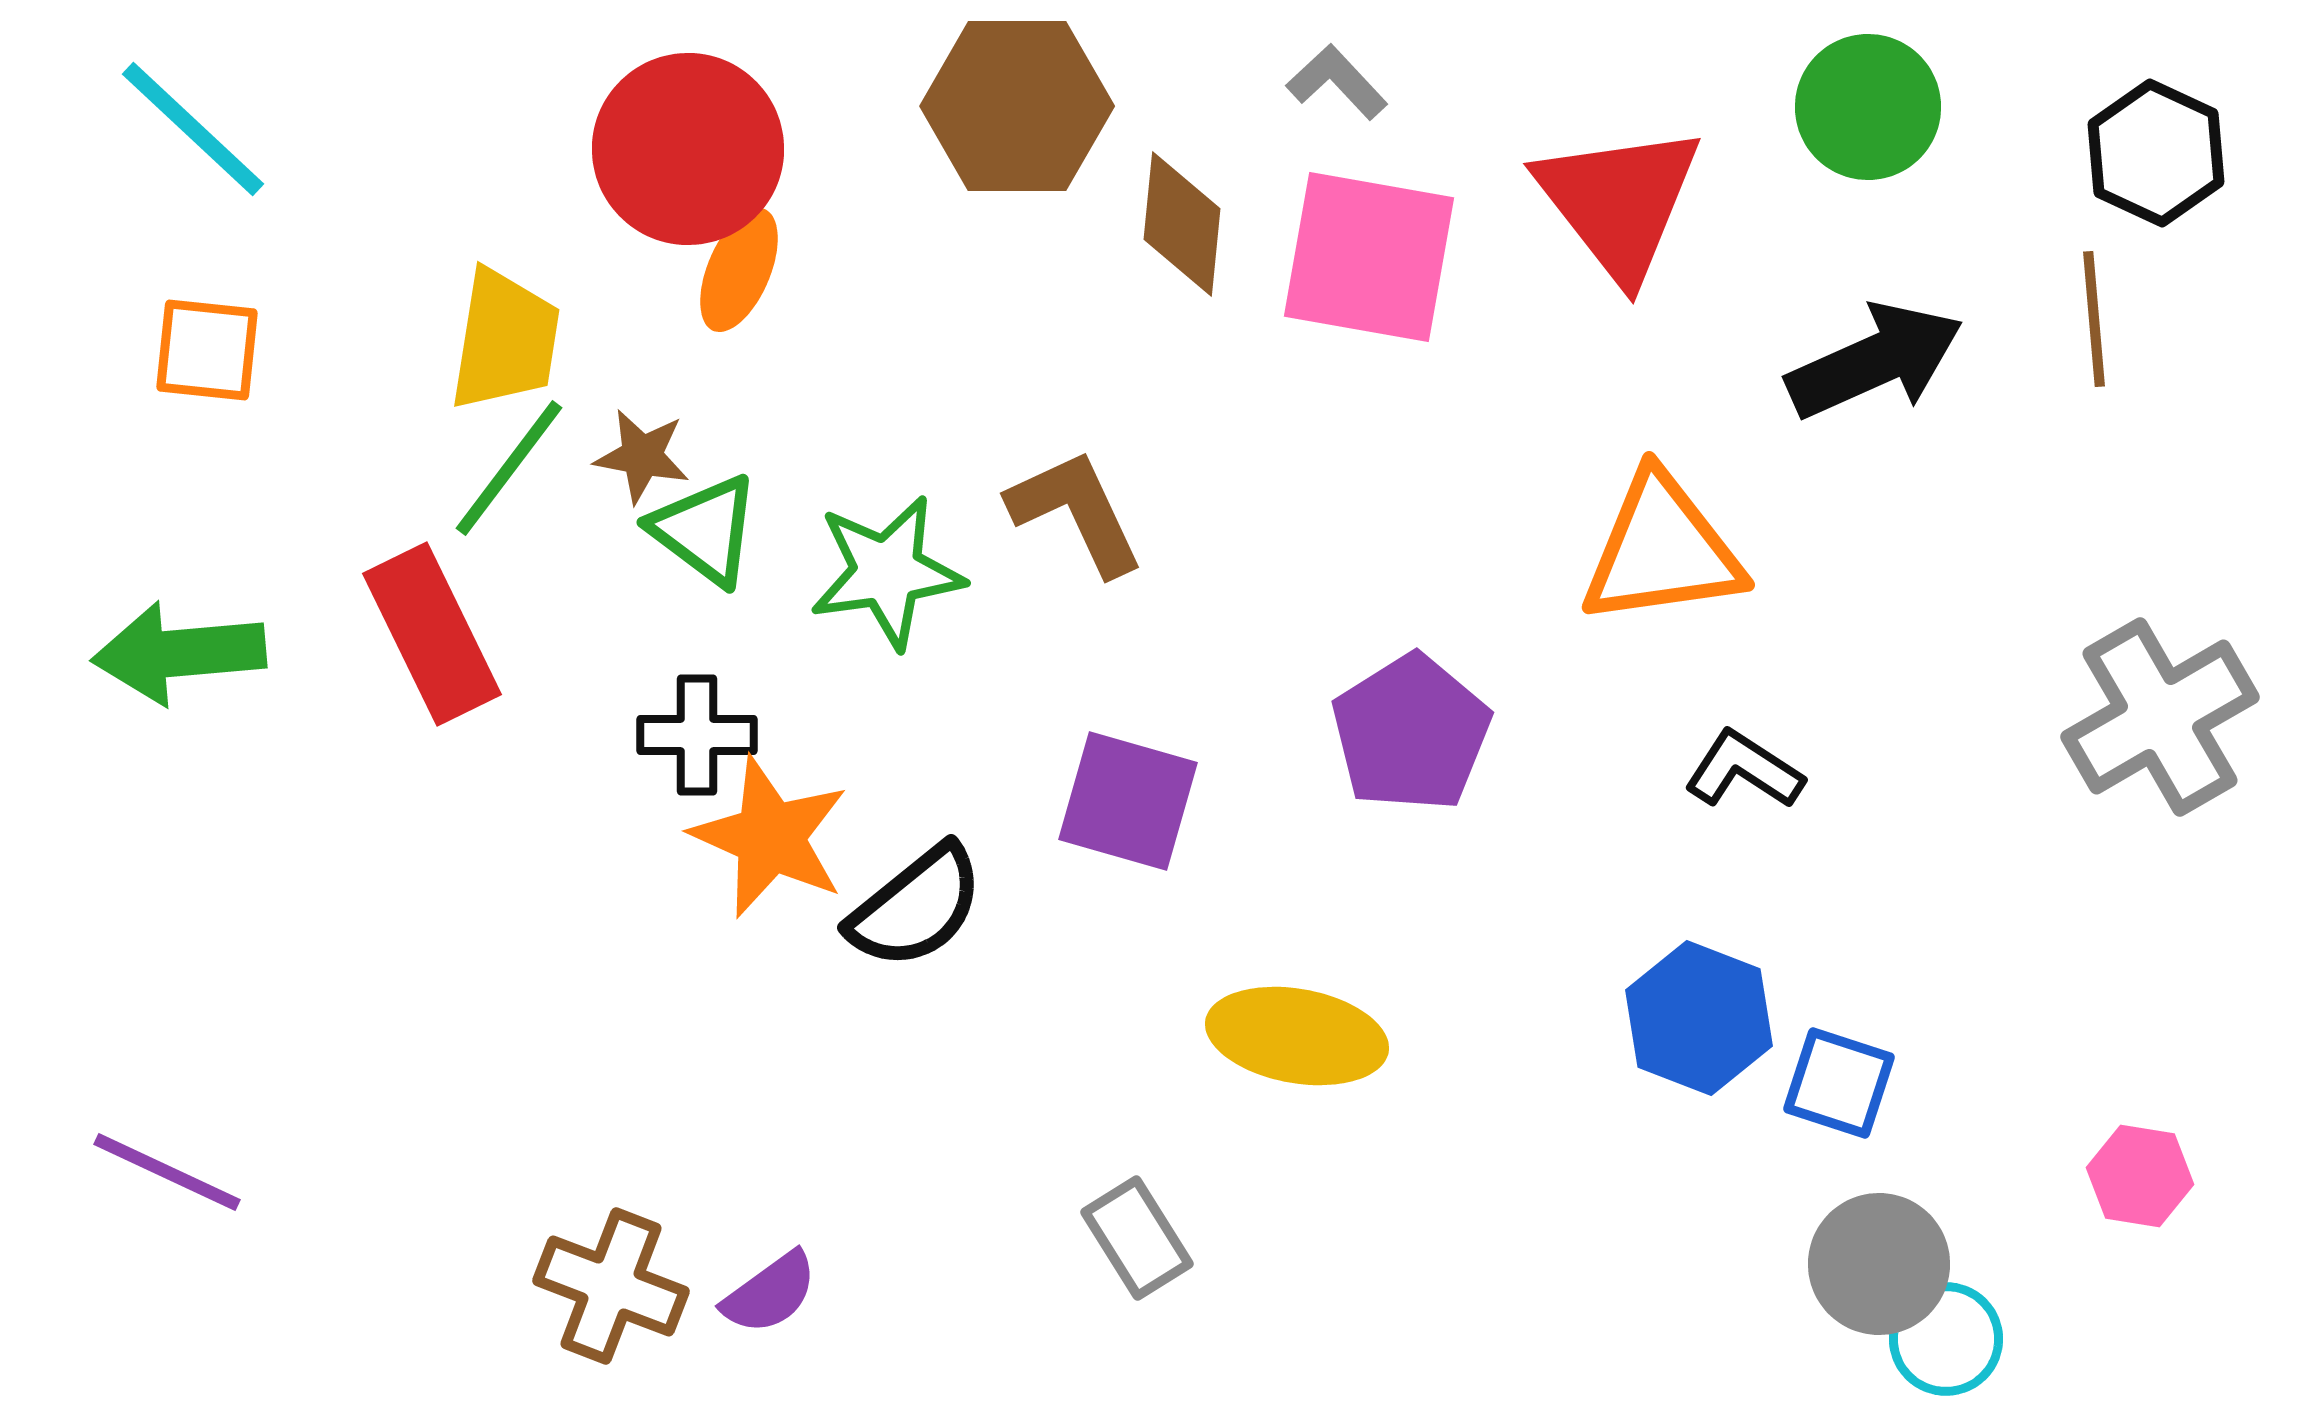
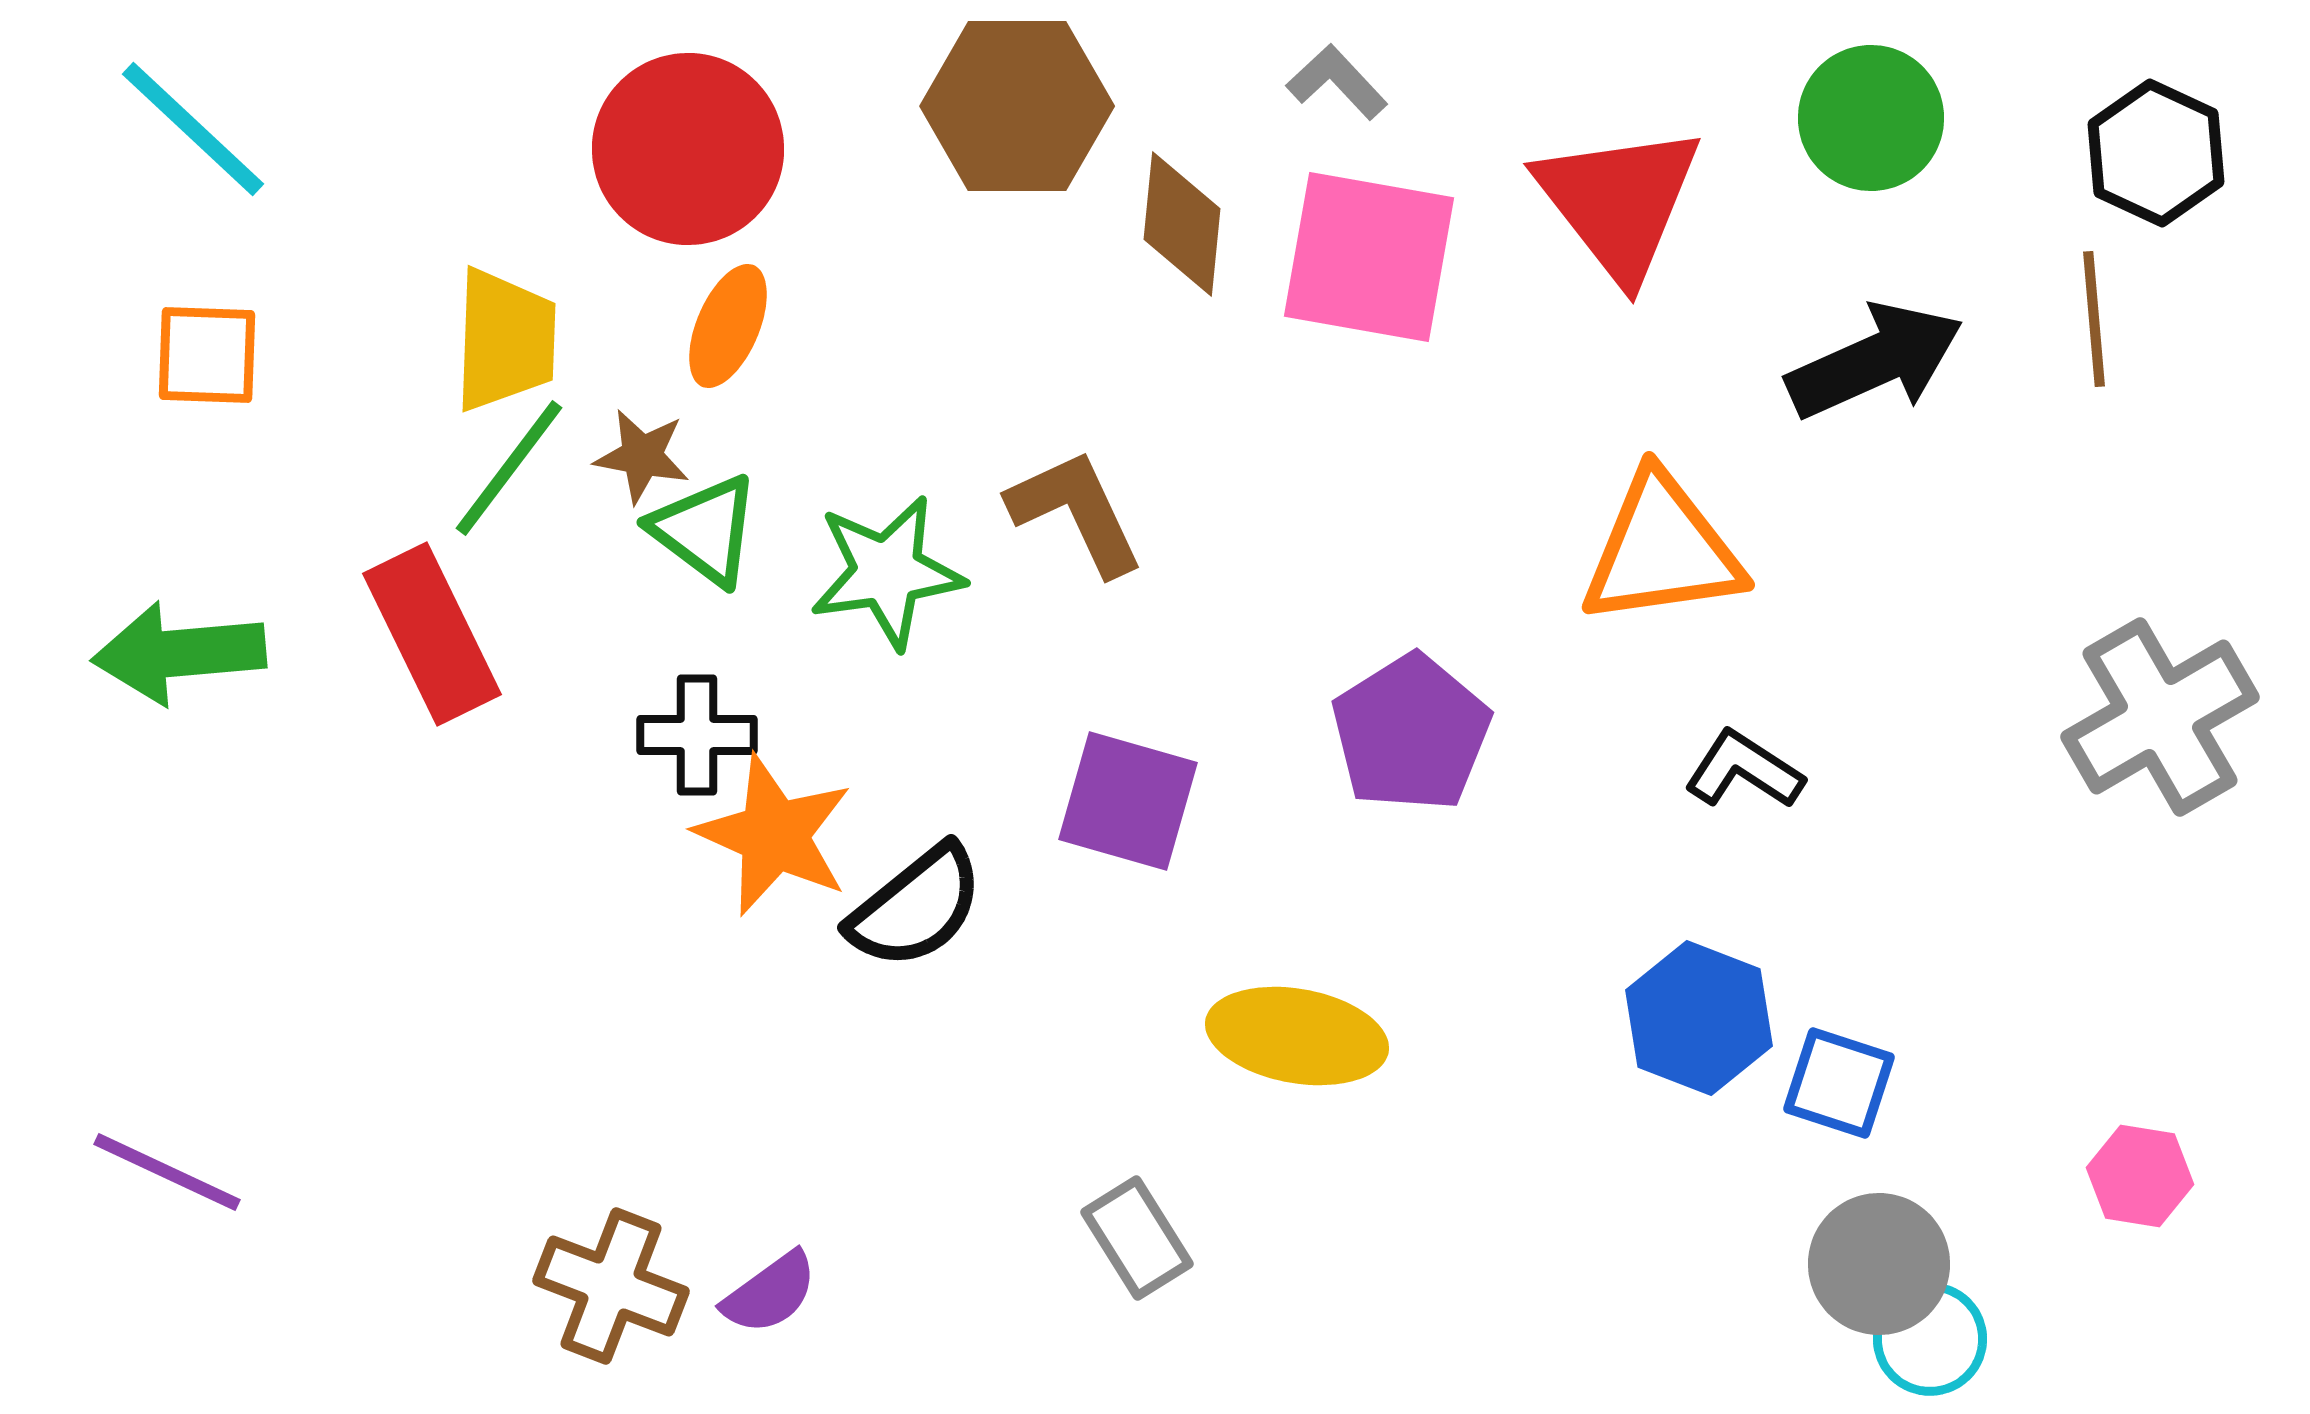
green circle: moved 3 px right, 11 px down
orange ellipse: moved 11 px left, 56 px down
yellow trapezoid: rotated 7 degrees counterclockwise
orange square: moved 5 px down; rotated 4 degrees counterclockwise
orange star: moved 4 px right, 2 px up
cyan circle: moved 16 px left
